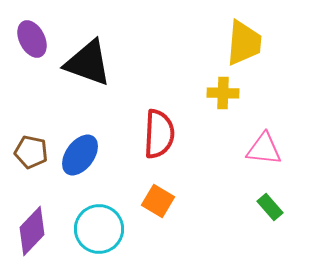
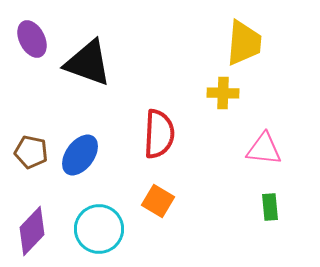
green rectangle: rotated 36 degrees clockwise
